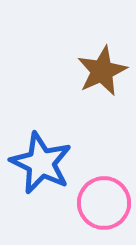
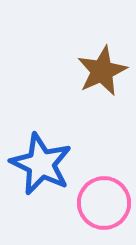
blue star: moved 1 px down
